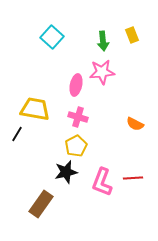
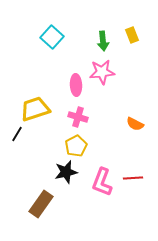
pink ellipse: rotated 15 degrees counterclockwise
yellow trapezoid: rotated 28 degrees counterclockwise
